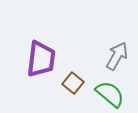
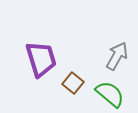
purple trapezoid: rotated 24 degrees counterclockwise
